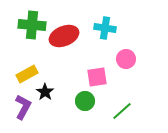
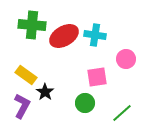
cyan cross: moved 10 px left, 7 px down
red ellipse: rotated 8 degrees counterclockwise
yellow rectangle: moved 1 px left, 1 px down; rotated 65 degrees clockwise
green circle: moved 2 px down
purple L-shape: moved 1 px left, 1 px up
green line: moved 2 px down
